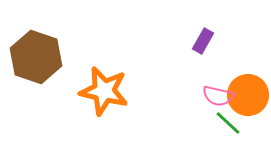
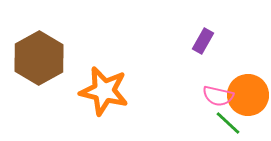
brown hexagon: moved 3 px right, 1 px down; rotated 12 degrees clockwise
